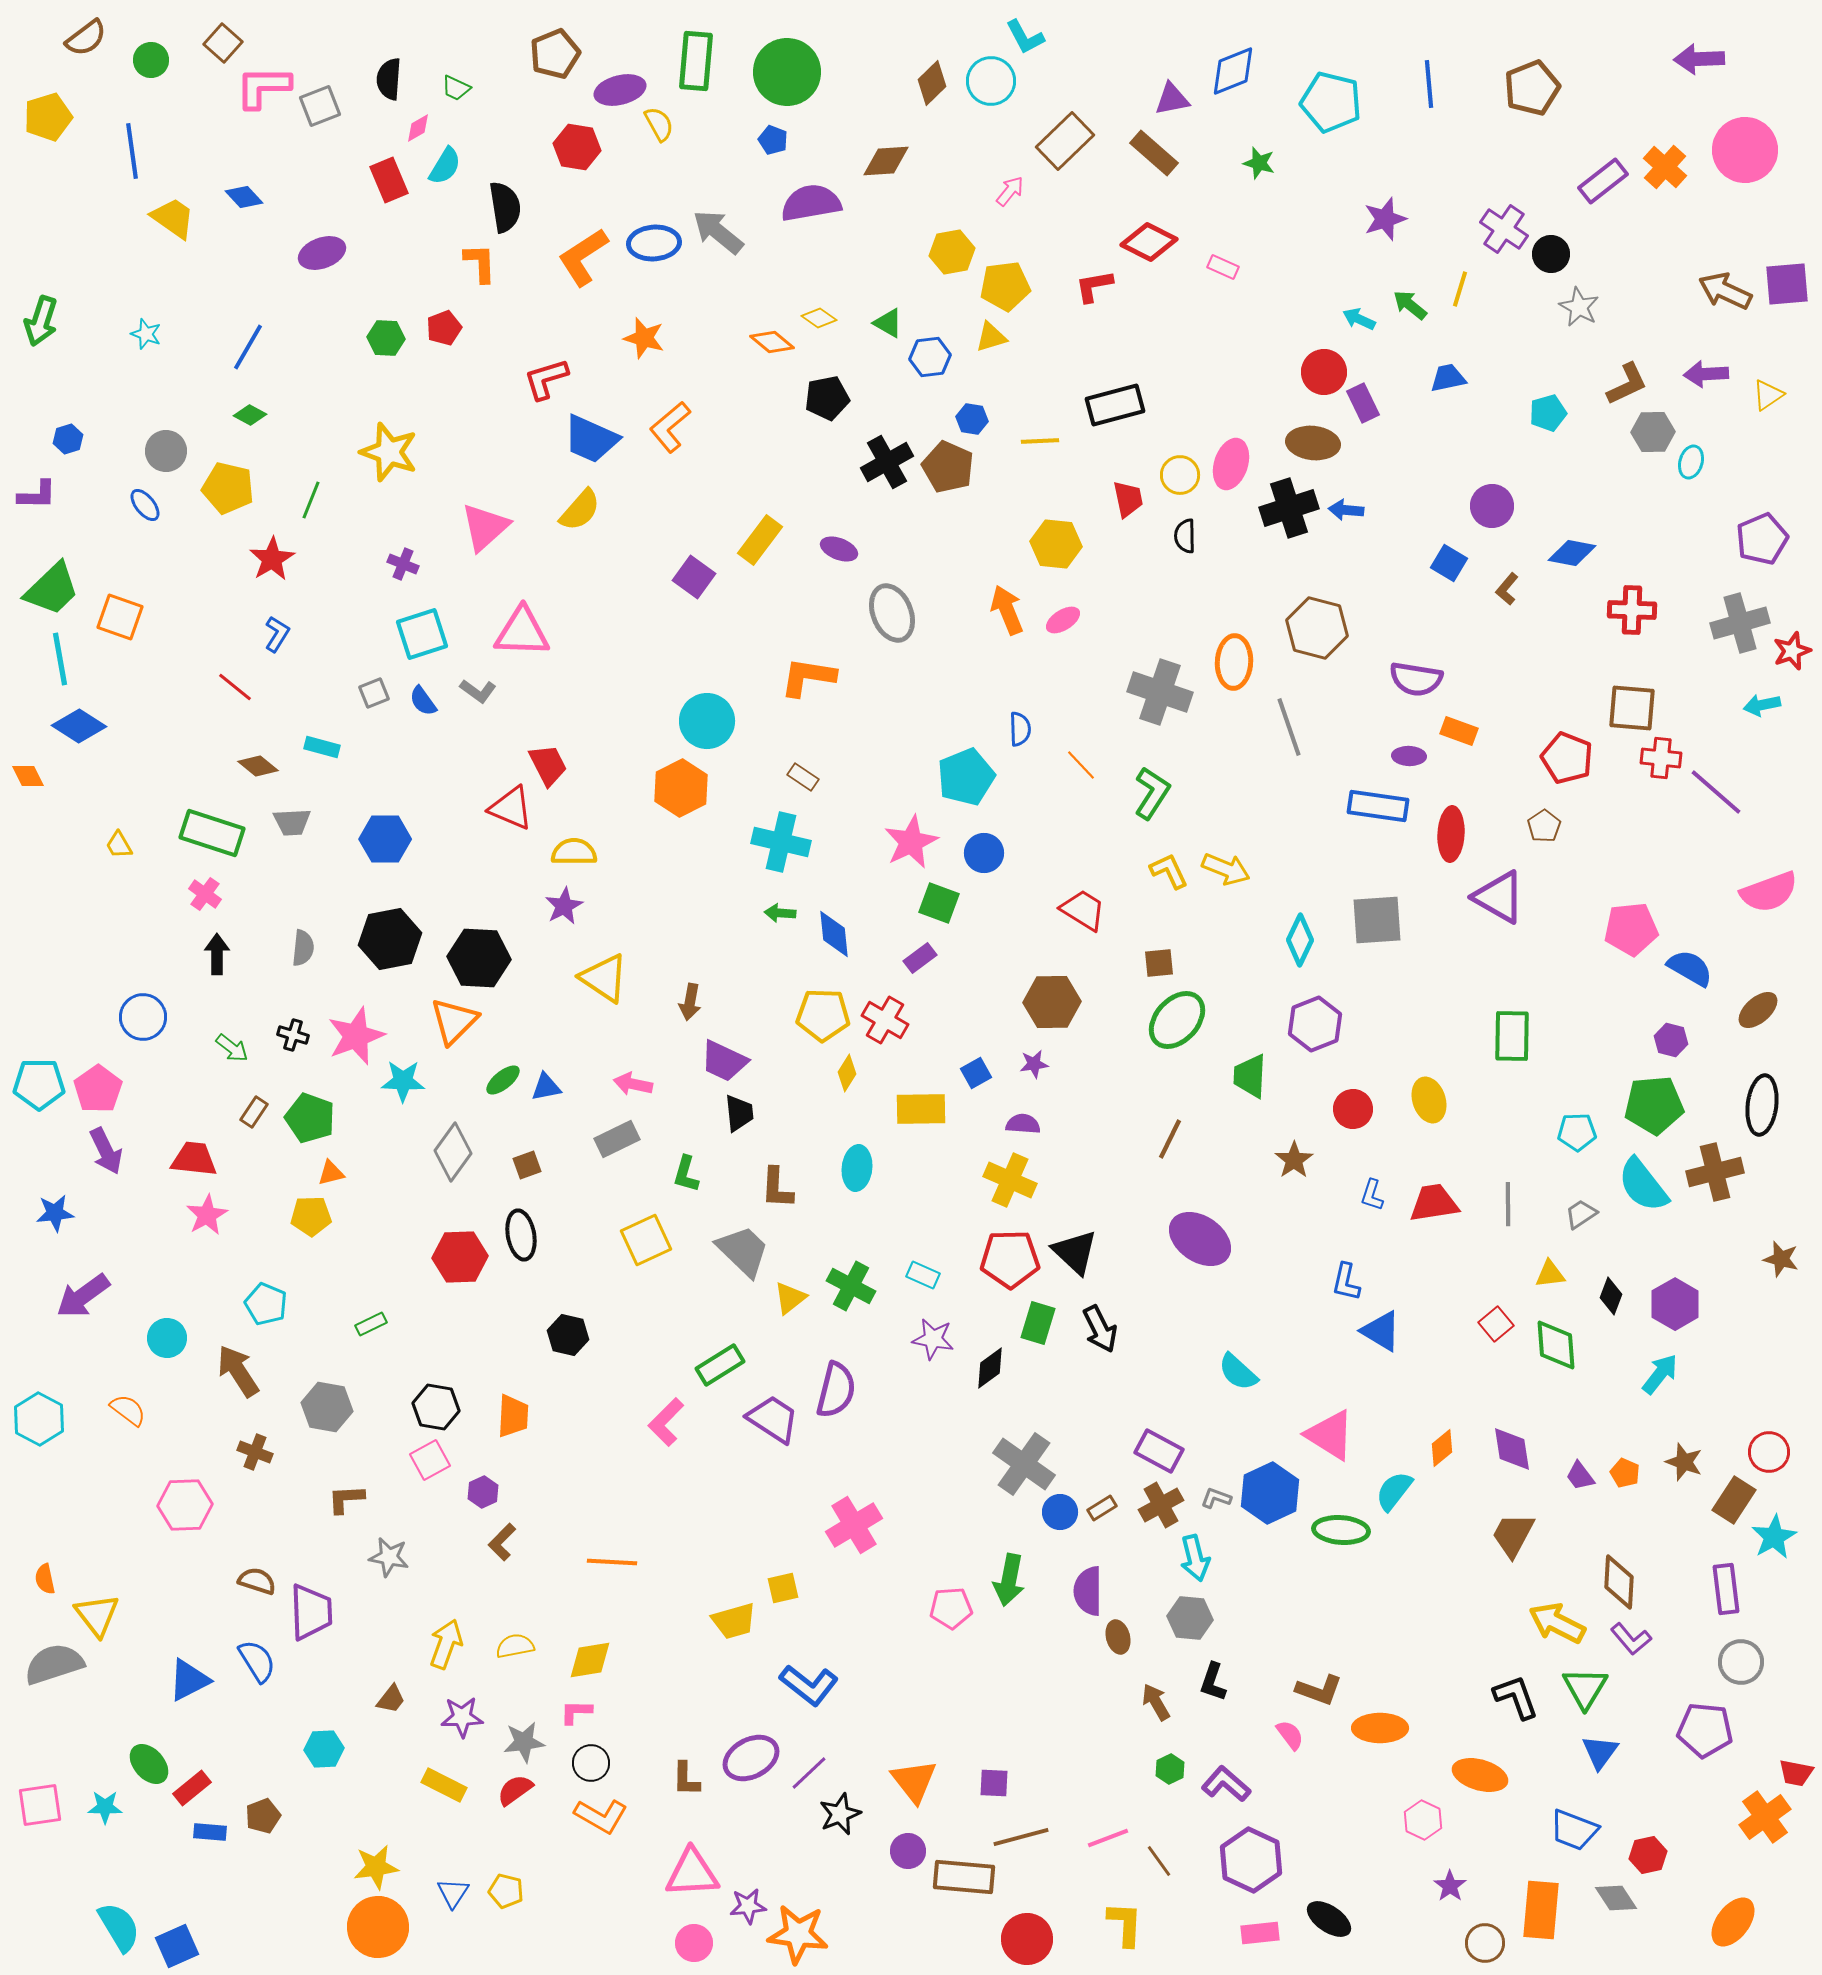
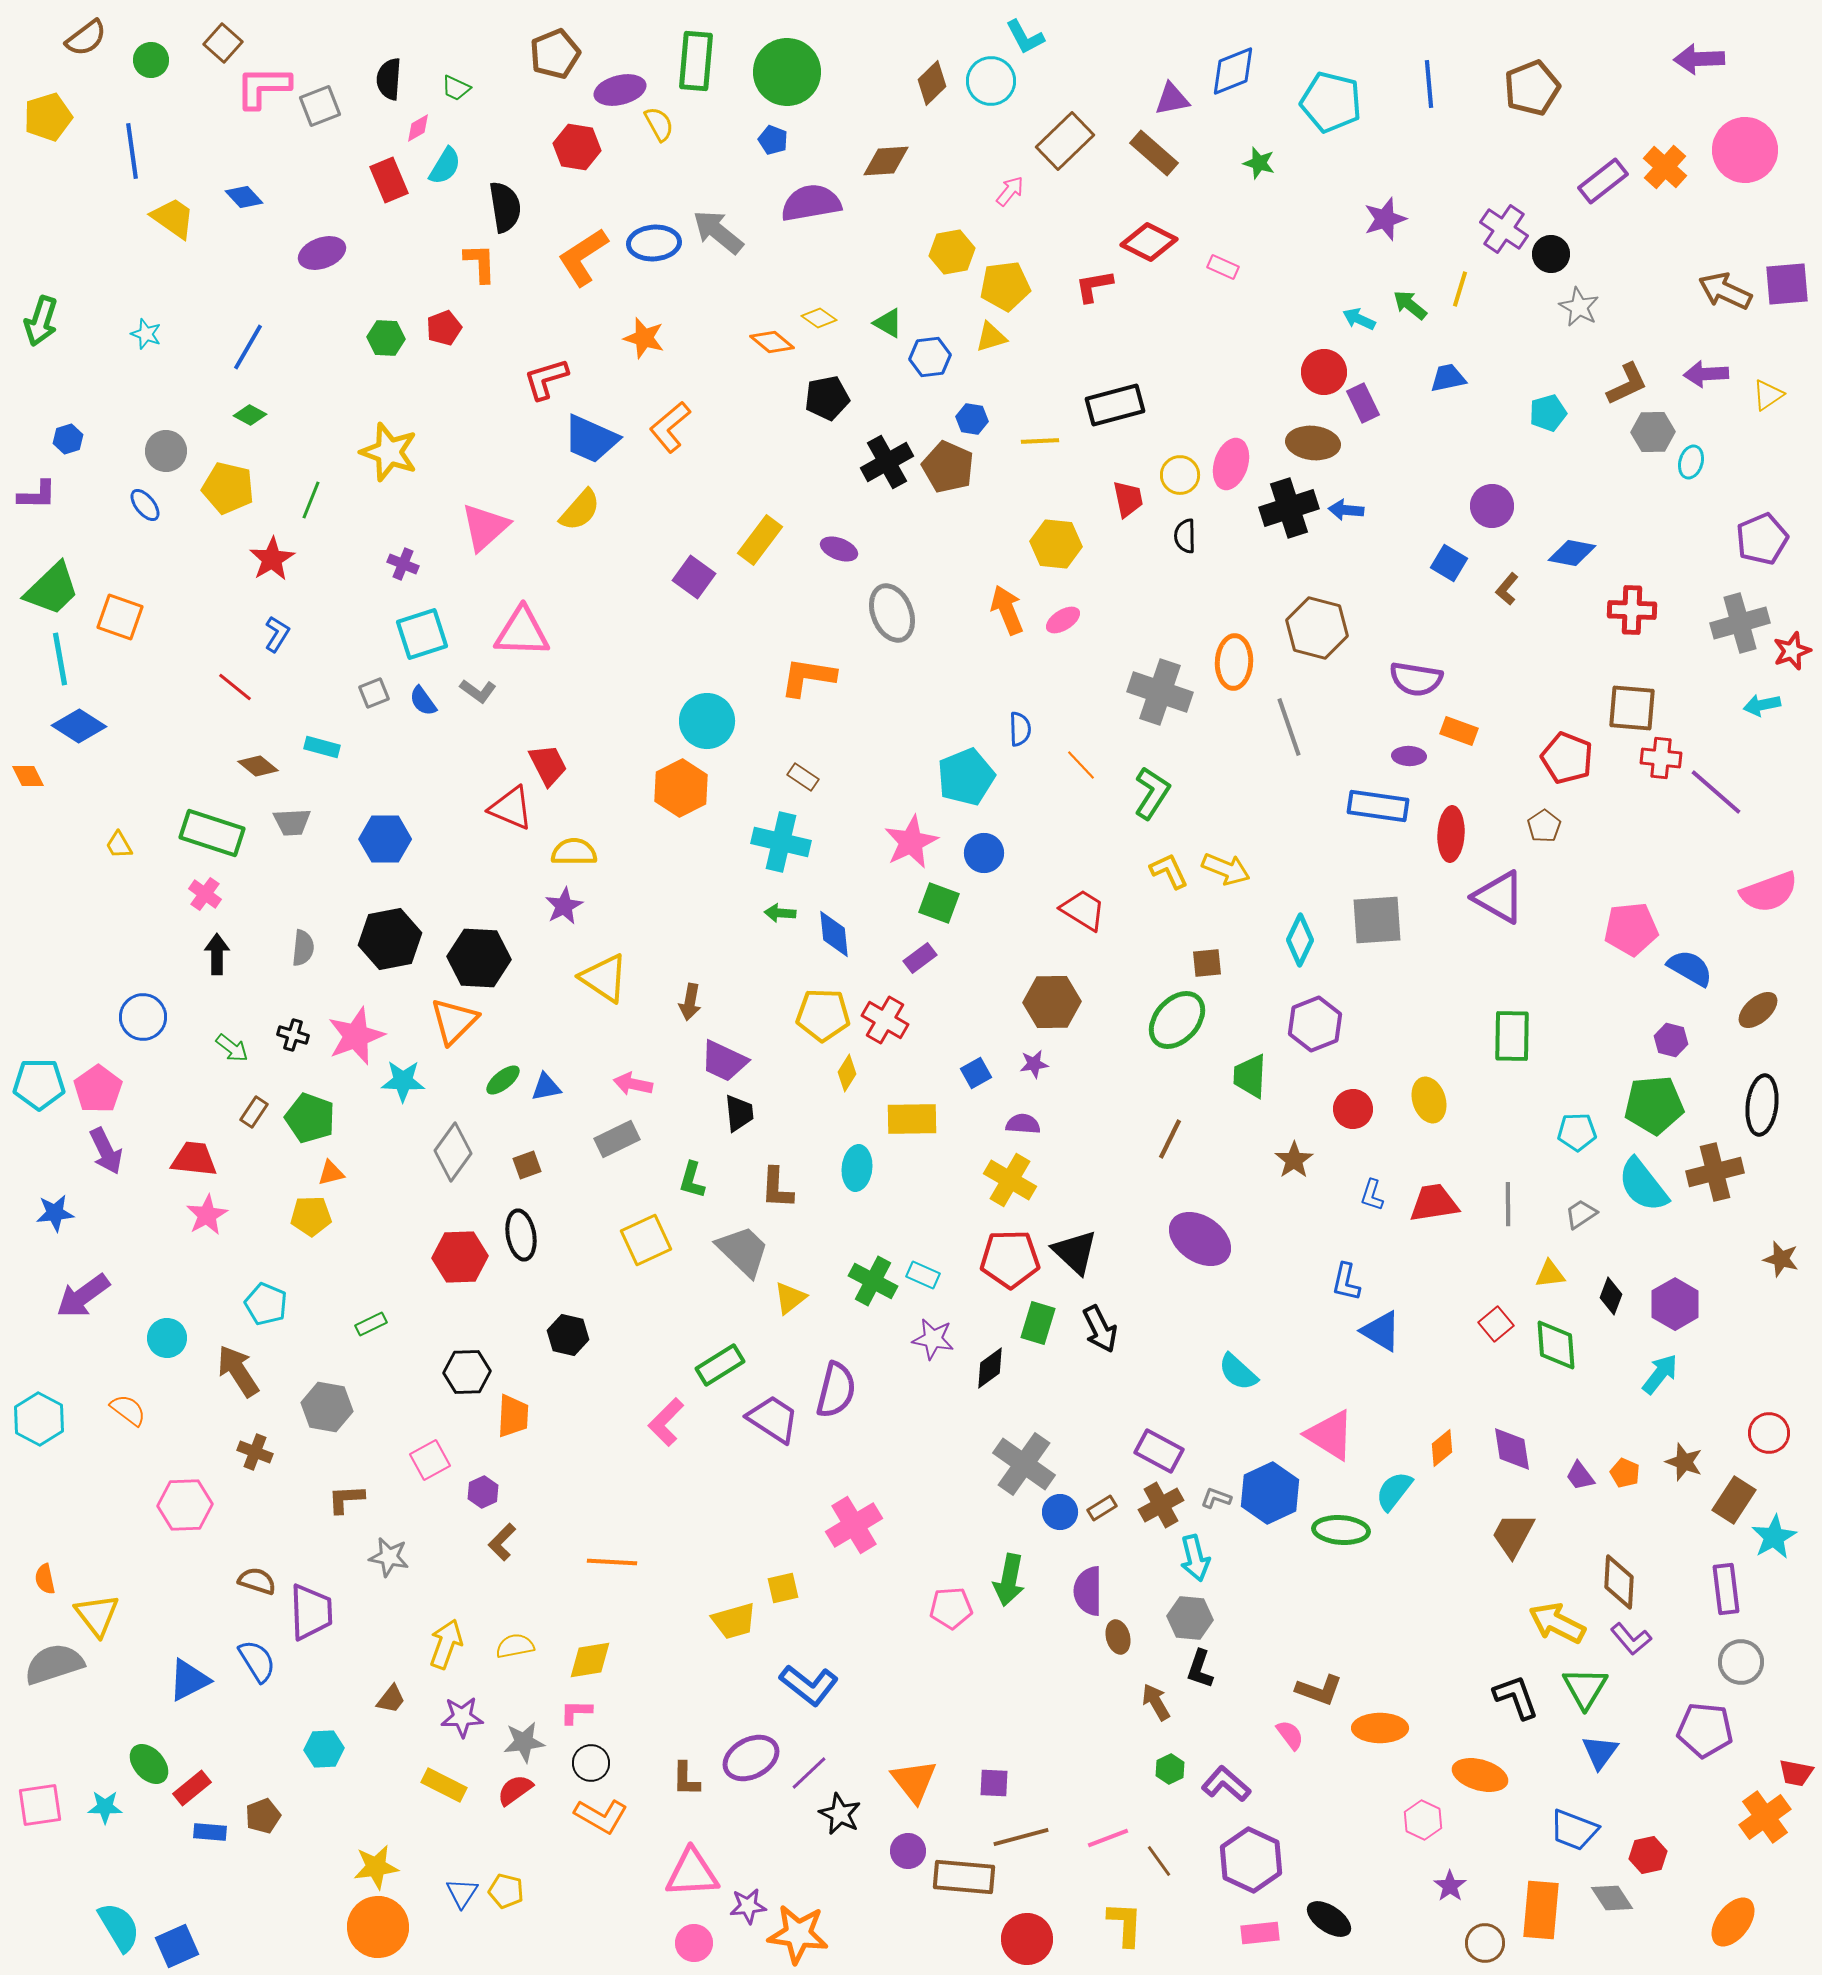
brown square at (1159, 963): moved 48 px right
yellow rectangle at (921, 1109): moved 9 px left, 10 px down
green L-shape at (686, 1174): moved 6 px right, 6 px down
yellow cross at (1010, 1180): rotated 6 degrees clockwise
green cross at (851, 1286): moved 22 px right, 5 px up
black hexagon at (436, 1407): moved 31 px right, 35 px up; rotated 12 degrees counterclockwise
red circle at (1769, 1452): moved 19 px up
black L-shape at (1213, 1682): moved 13 px left, 13 px up
black star at (840, 1814): rotated 24 degrees counterclockwise
blue triangle at (453, 1893): moved 9 px right
gray diamond at (1616, 1898): moved 4 px left
